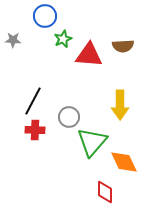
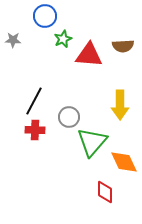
black line: moved 1 px right
